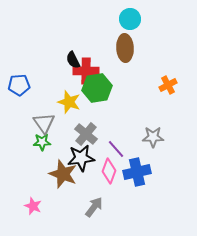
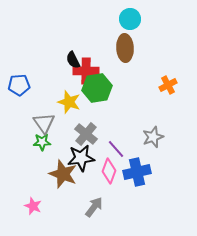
gray star: rotated 20 degrees counterclockwise
